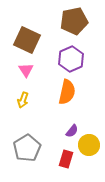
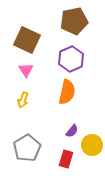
yellow circle: moved 3 px right
